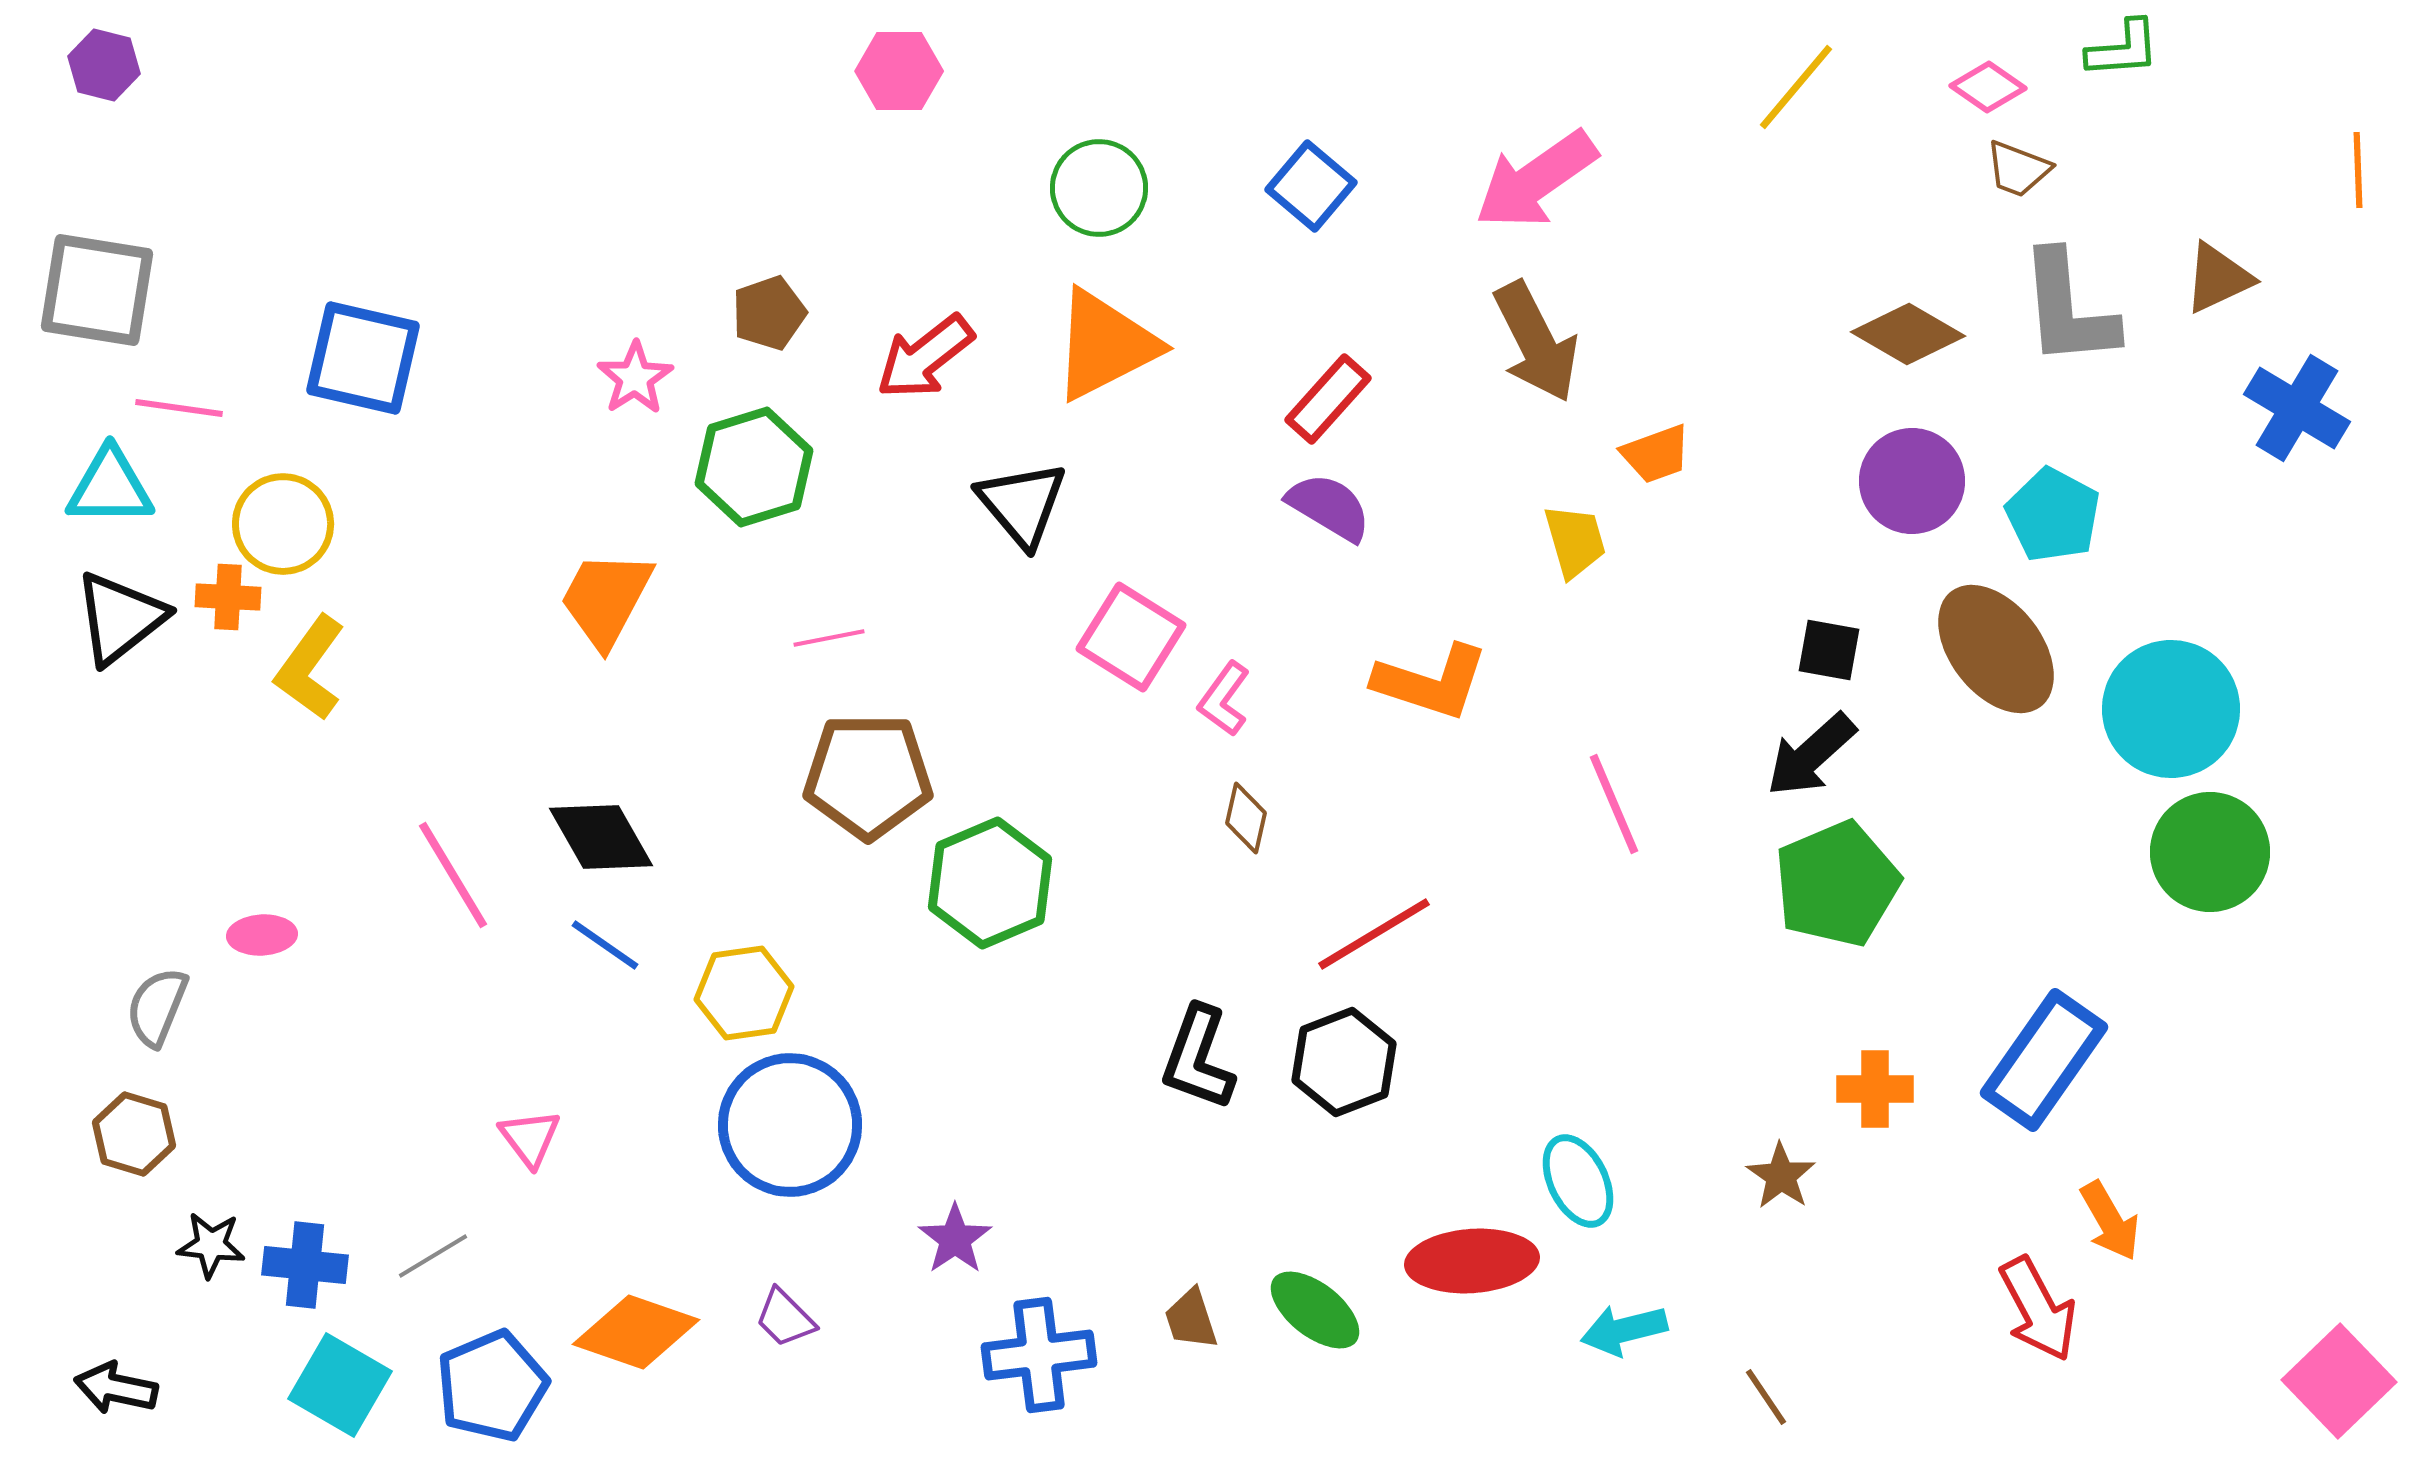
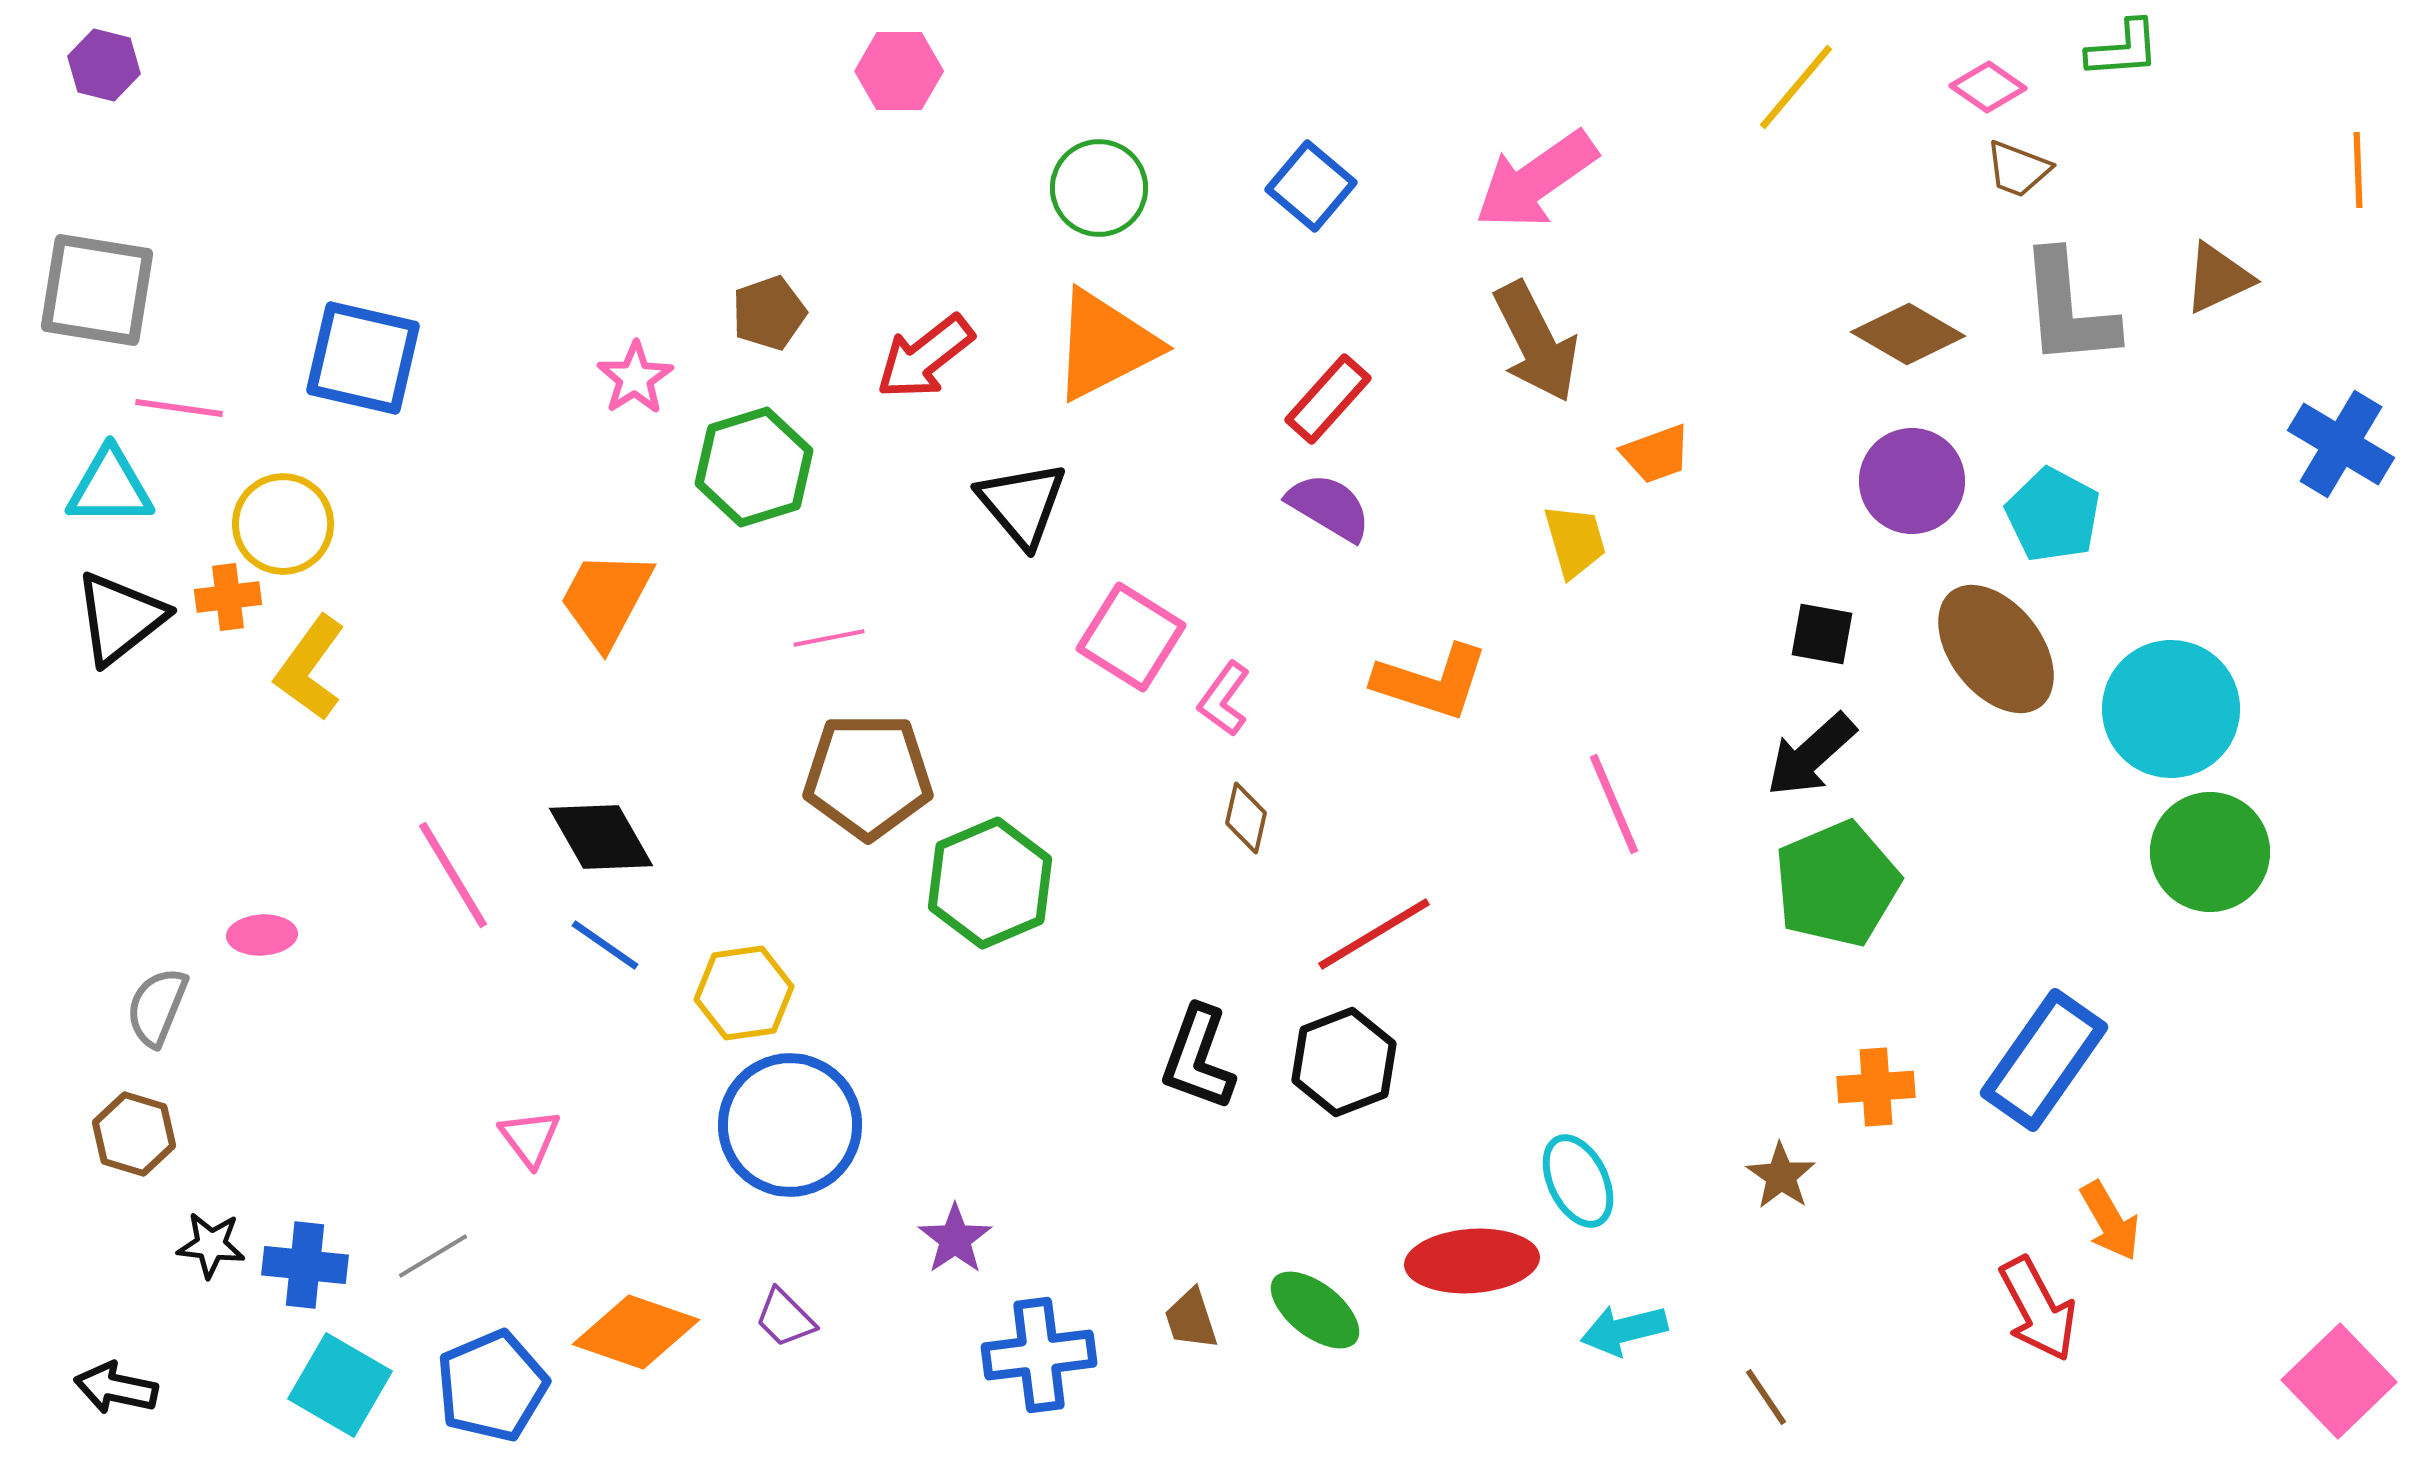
blue cross at (2297, 408): moved 44 px right, 36 px down
orange cross at (228, 597): rotated 10 degrees counterclockwise
black square at (1829, 650): moved 7 px left, 16 px up
orange cross at (1875, 1089): moved 1 px right, 2 px up; rotated 4 degrees counterclockwise
